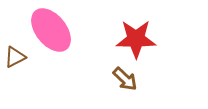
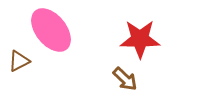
red star: moved 4 px right
brown triangle: moved 4 px right, 4 px down
